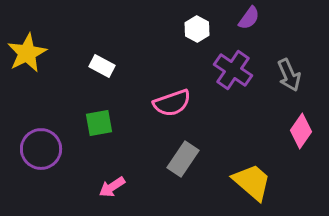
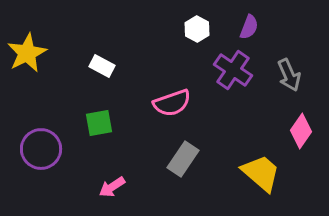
purple semicircle: moved 9 px down; rotated 15 degrees counterclockwise
yellow trapezoid: moved 9 px right, 9 px up
